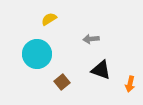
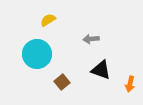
yellow semicircle: moved 1 px left, 1 px down
